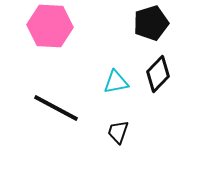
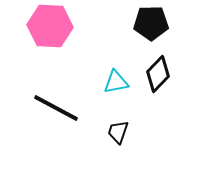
black pentagon: rotated 16 degrees clockwise
